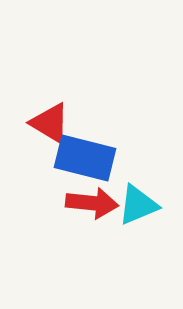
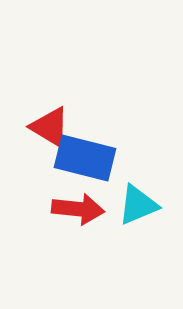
red triangle: moved 4 px down
red arrow: moved 14 px left, 6 px down
